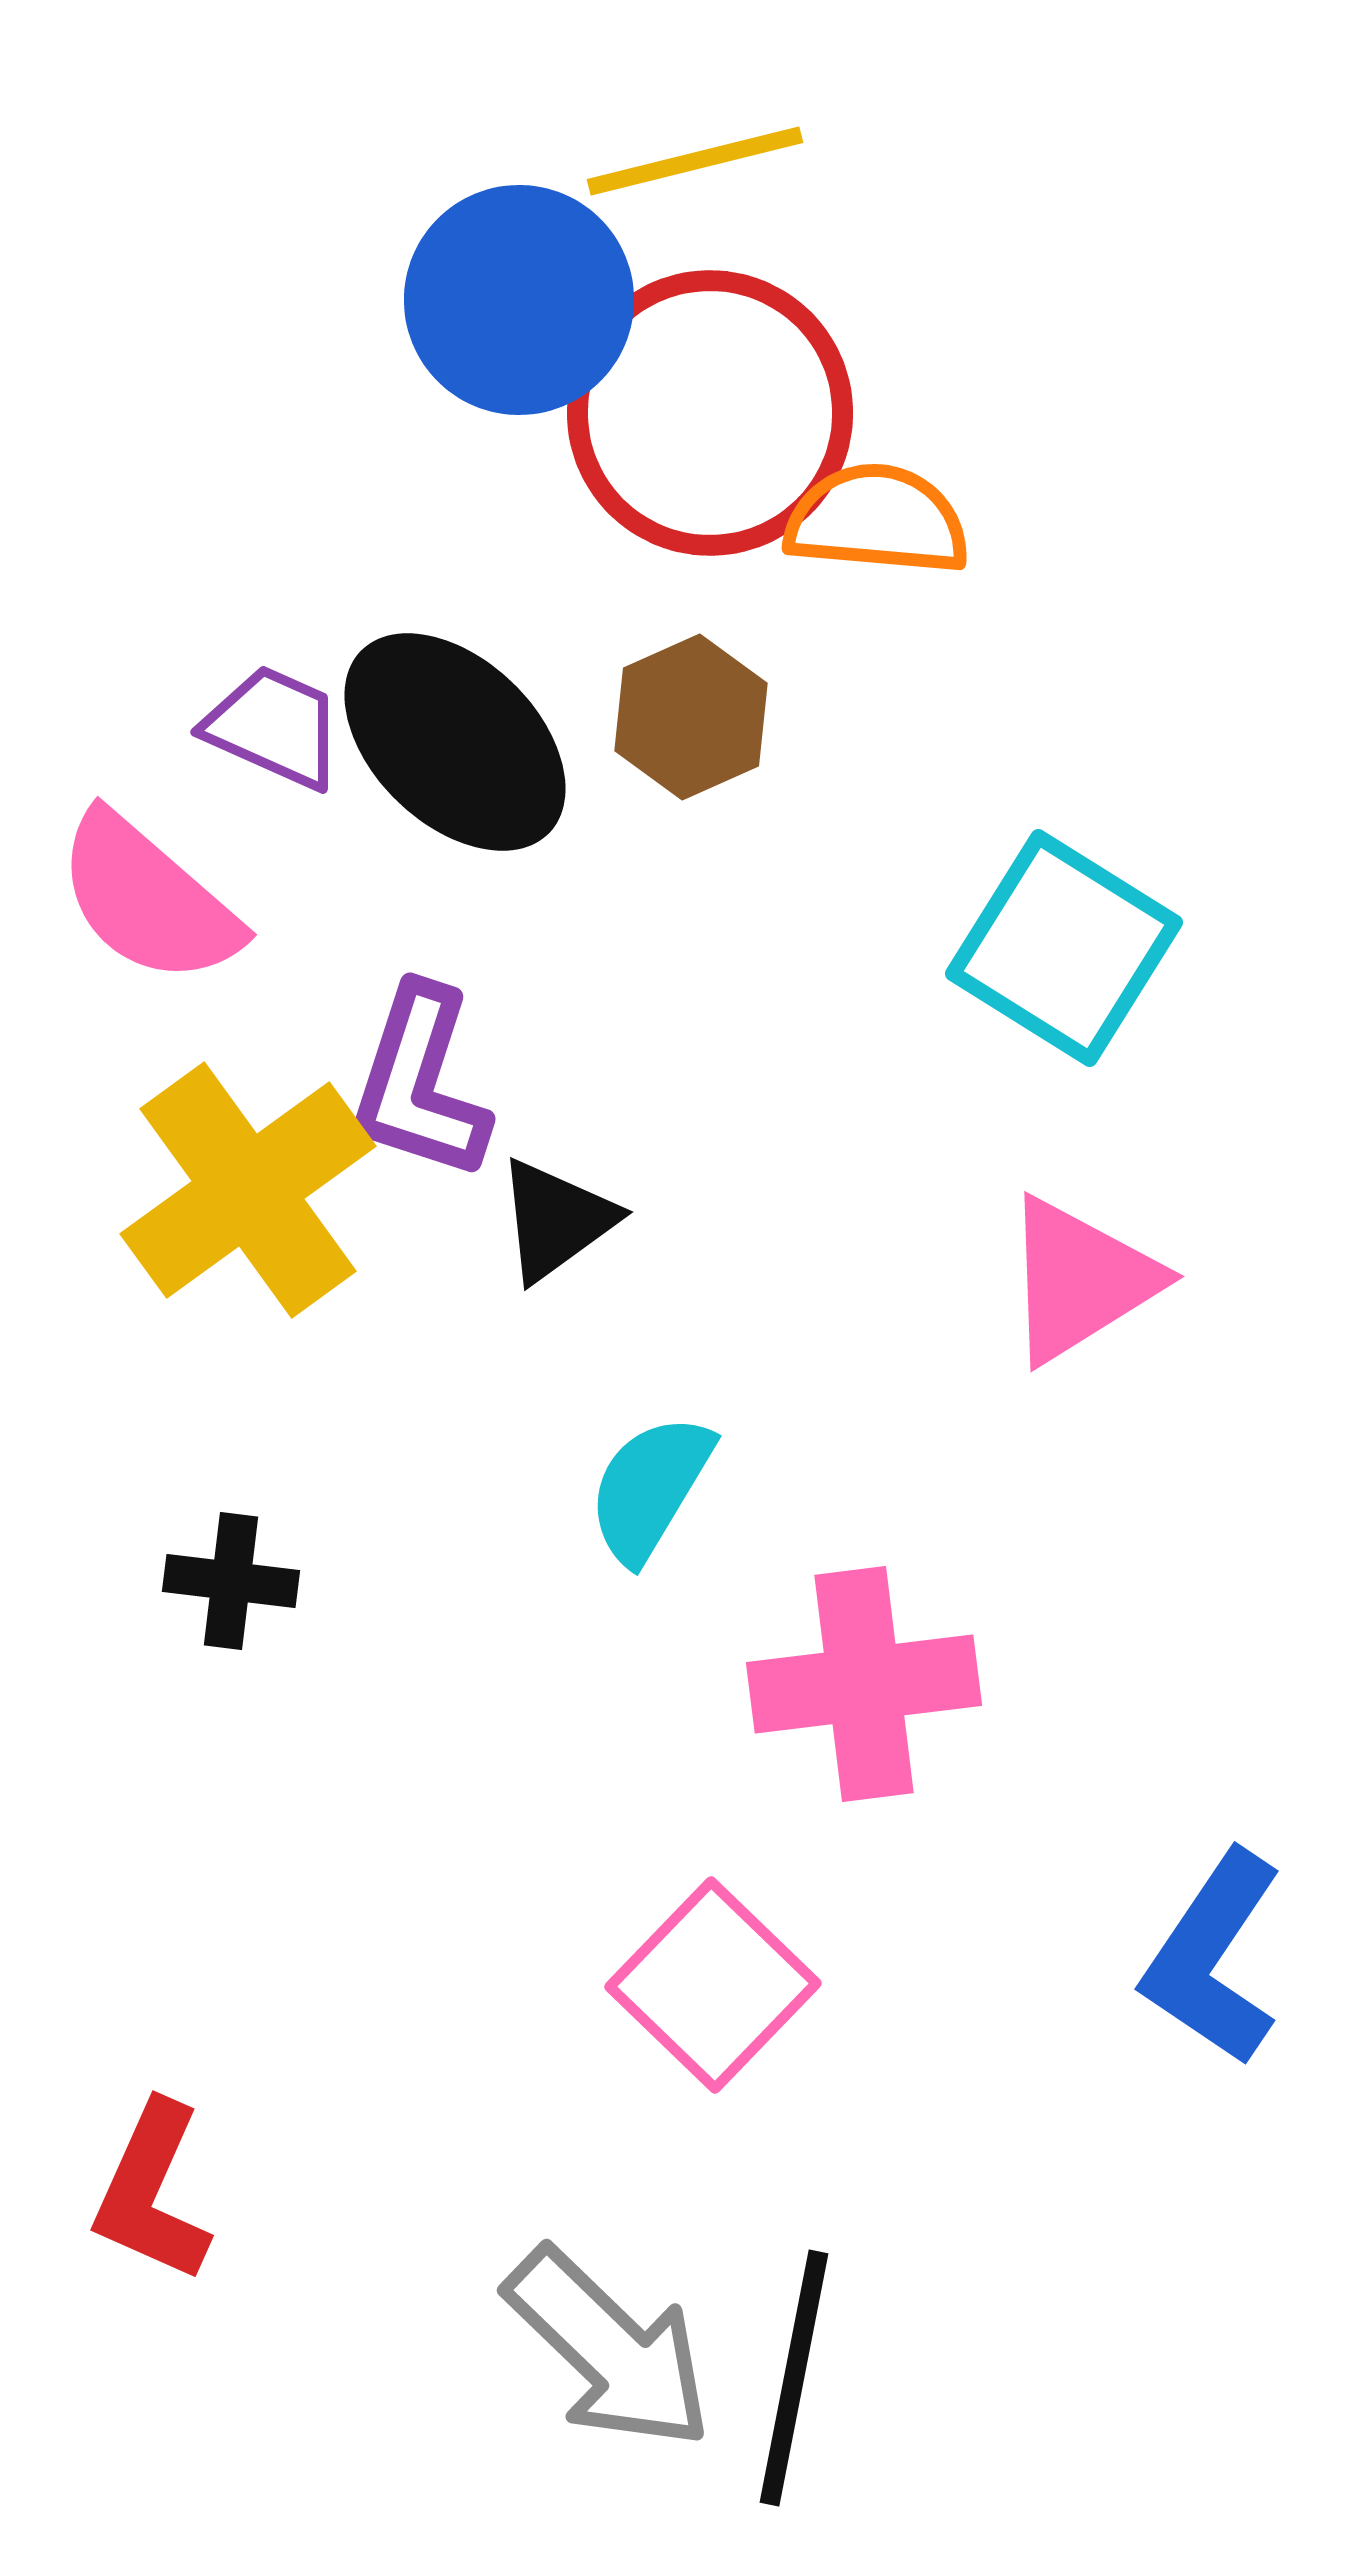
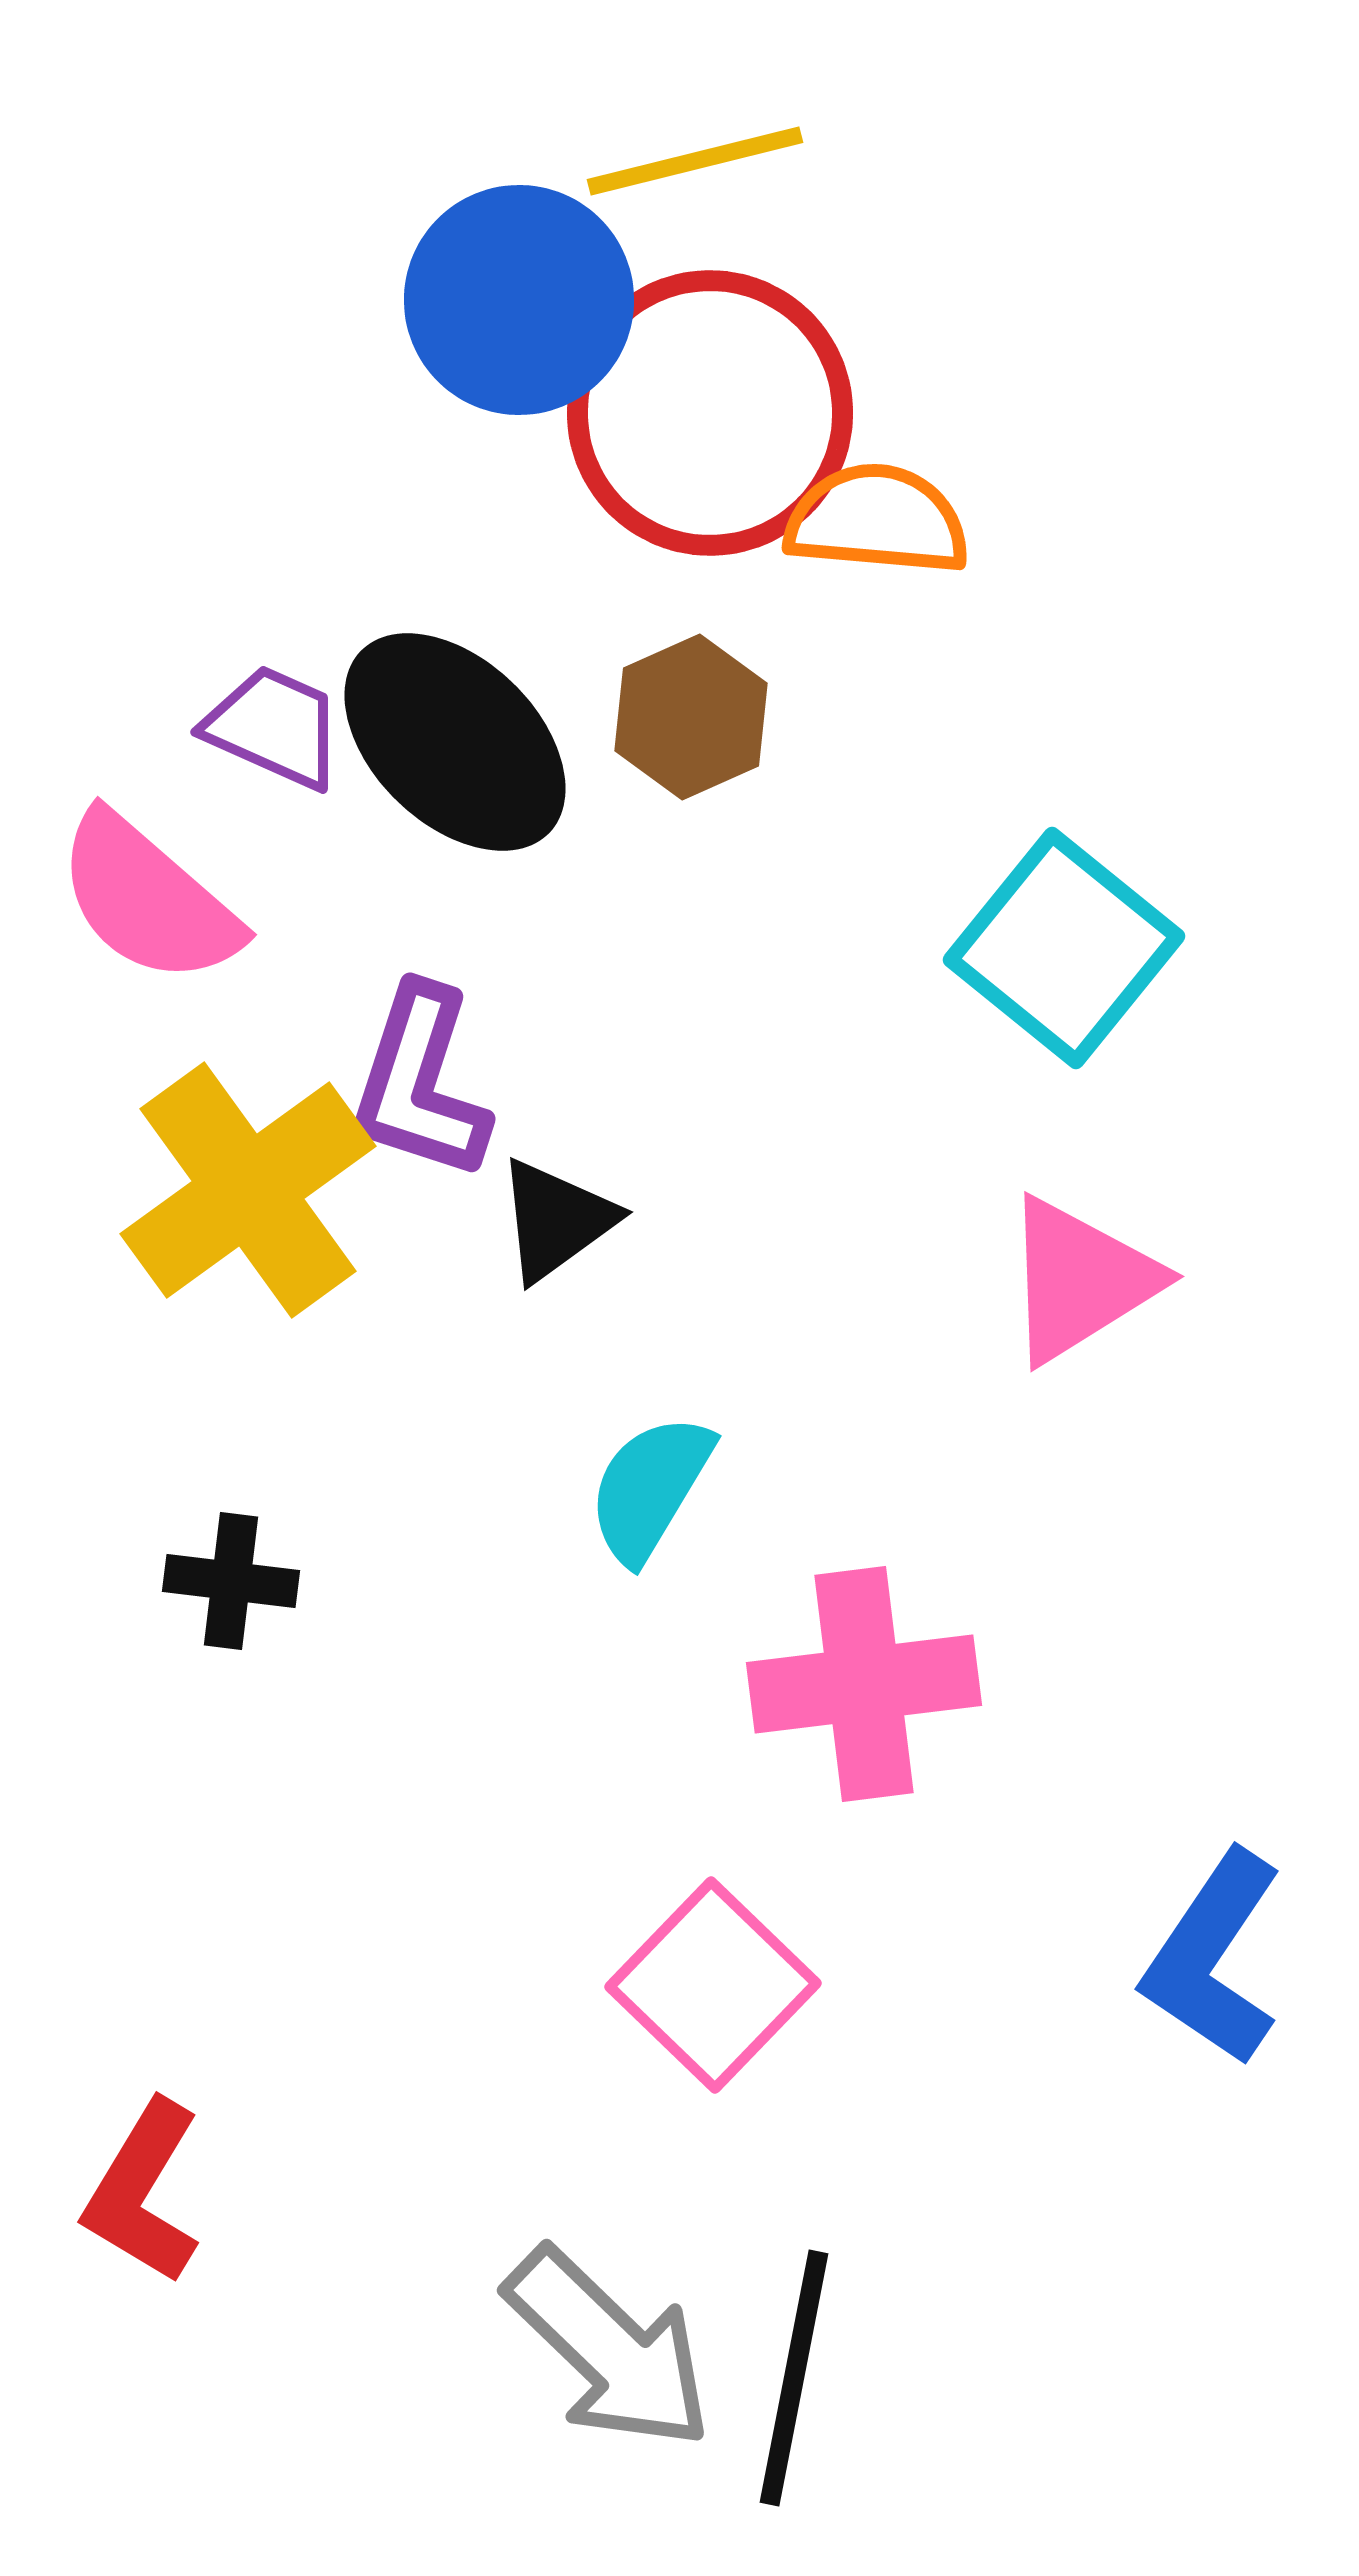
cyan square: rotated 7 degrees clockwise
red L-shape: moved 9 px left; rotated 7 degrees clockwise
